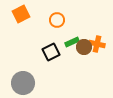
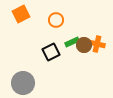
orange circle: moved 1 px left
brown circle: moved 2 px up
